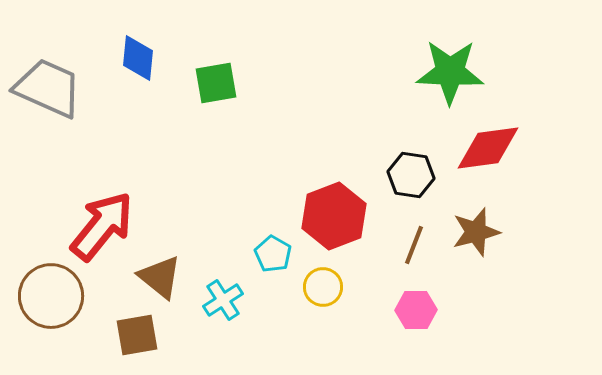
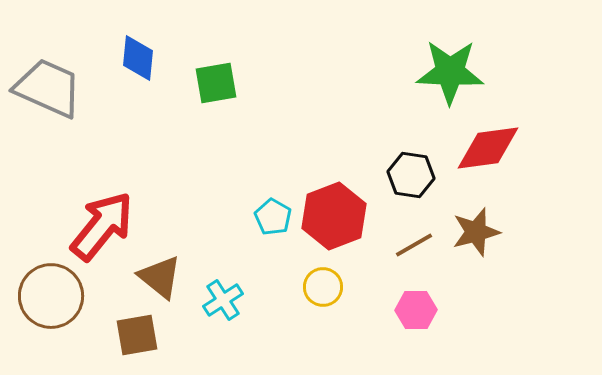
brown line: rotated 39 degrees clockwise
cyan pentagon: moved 37 px up
